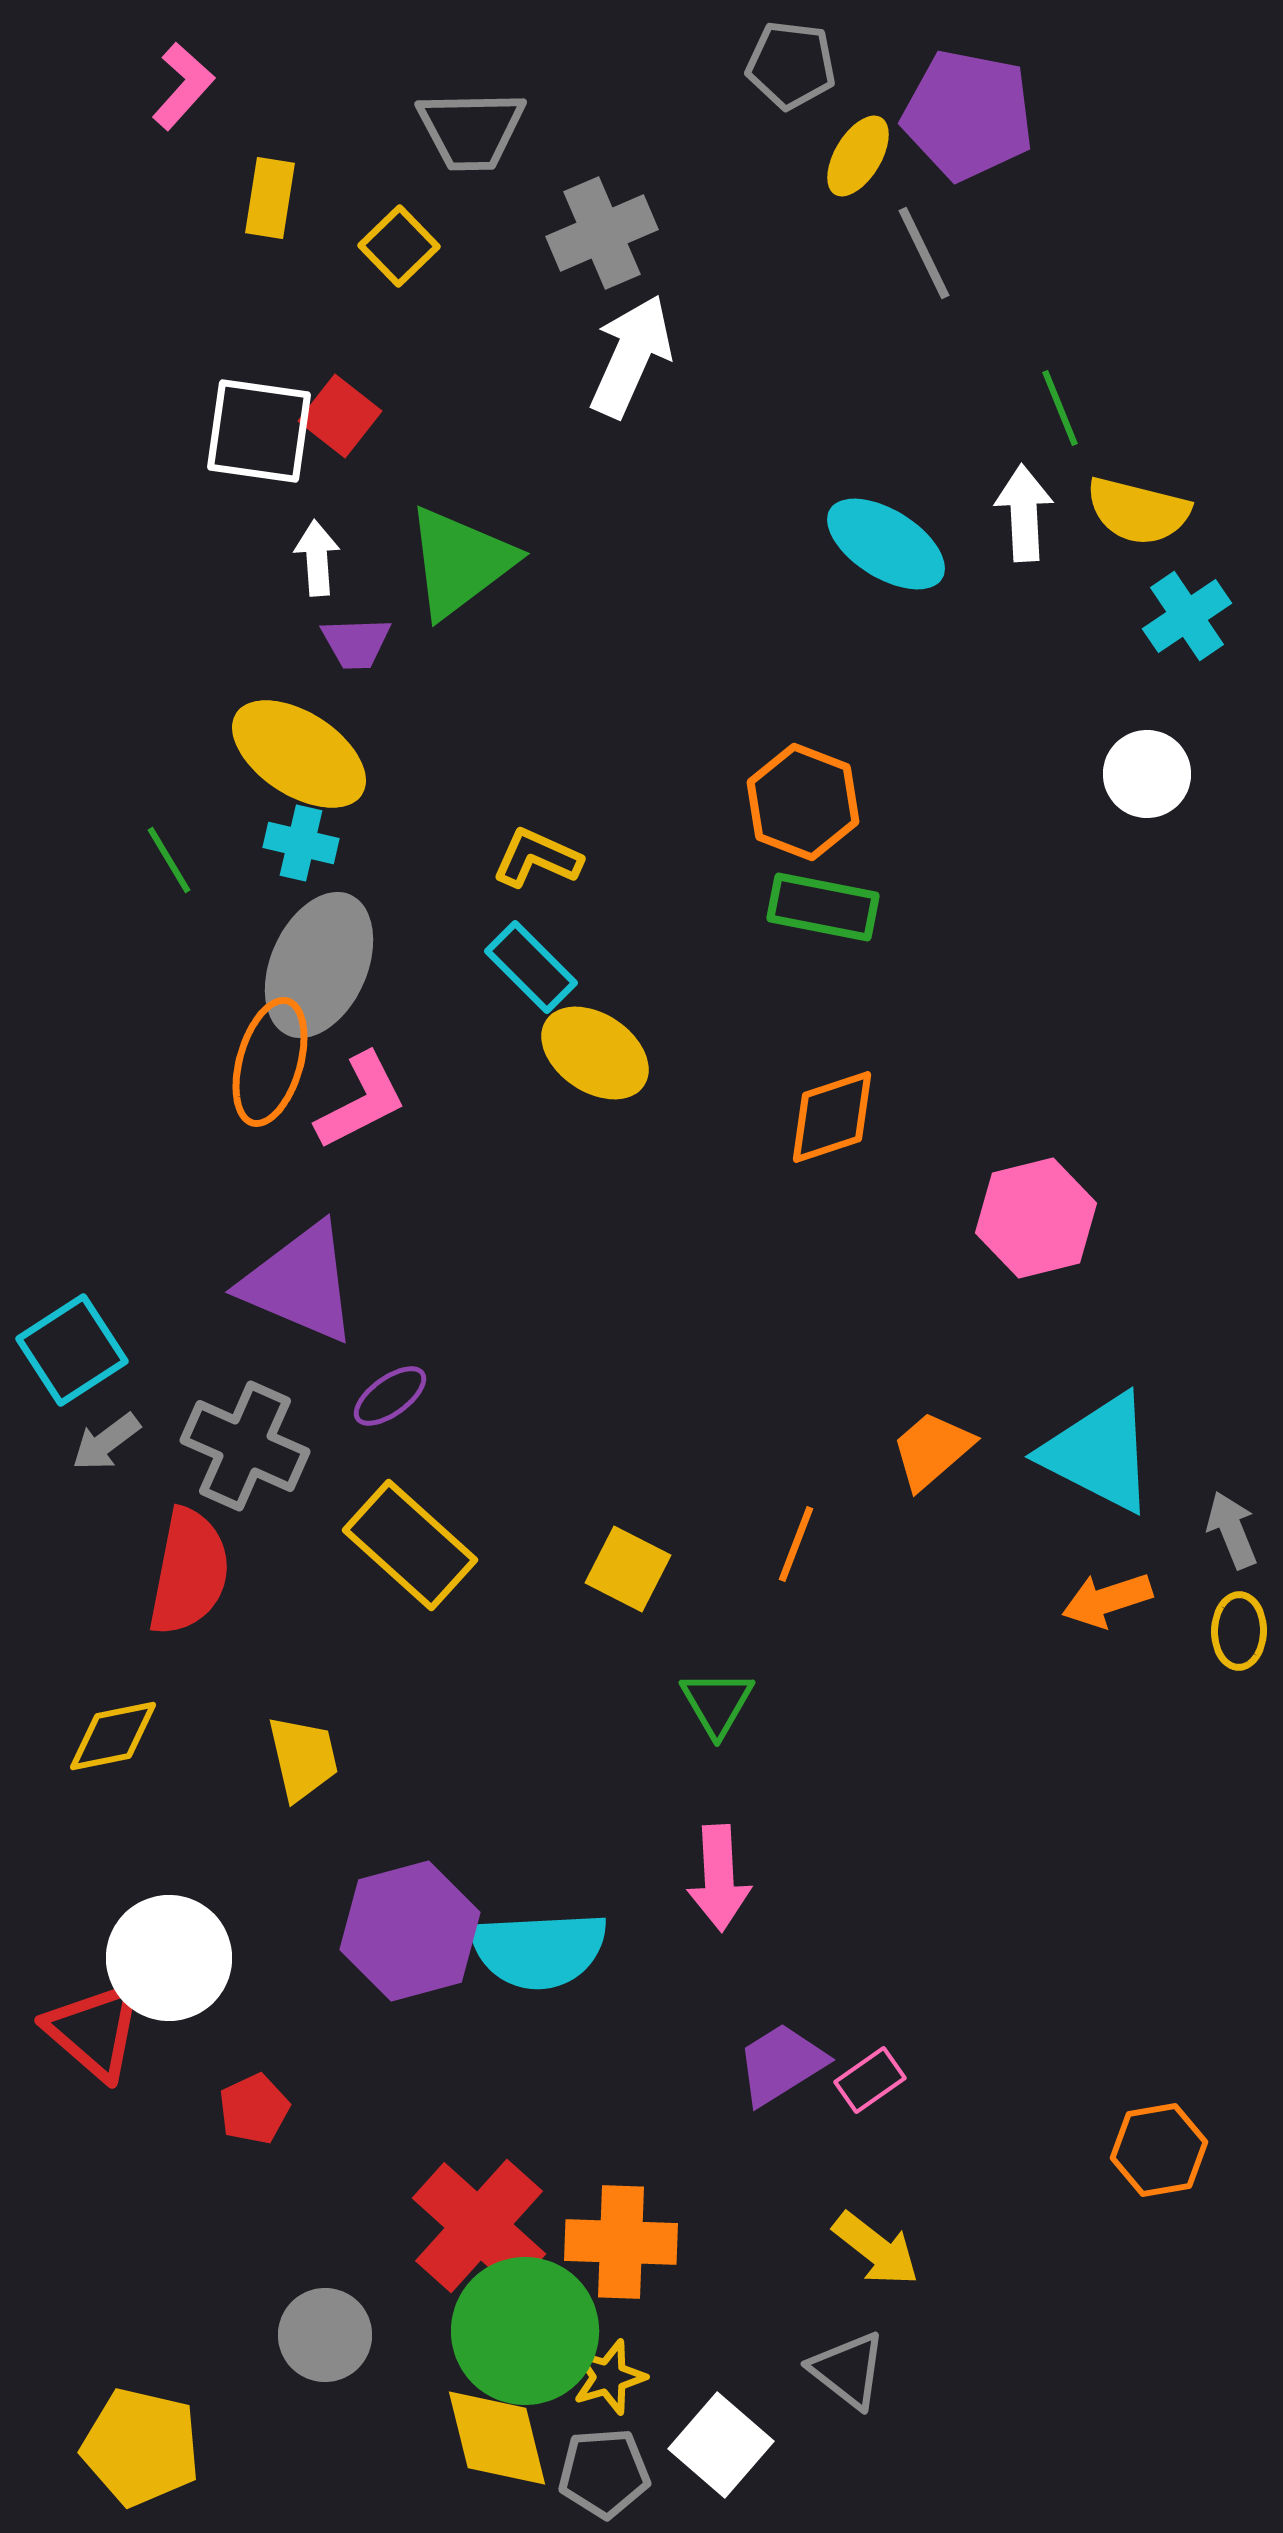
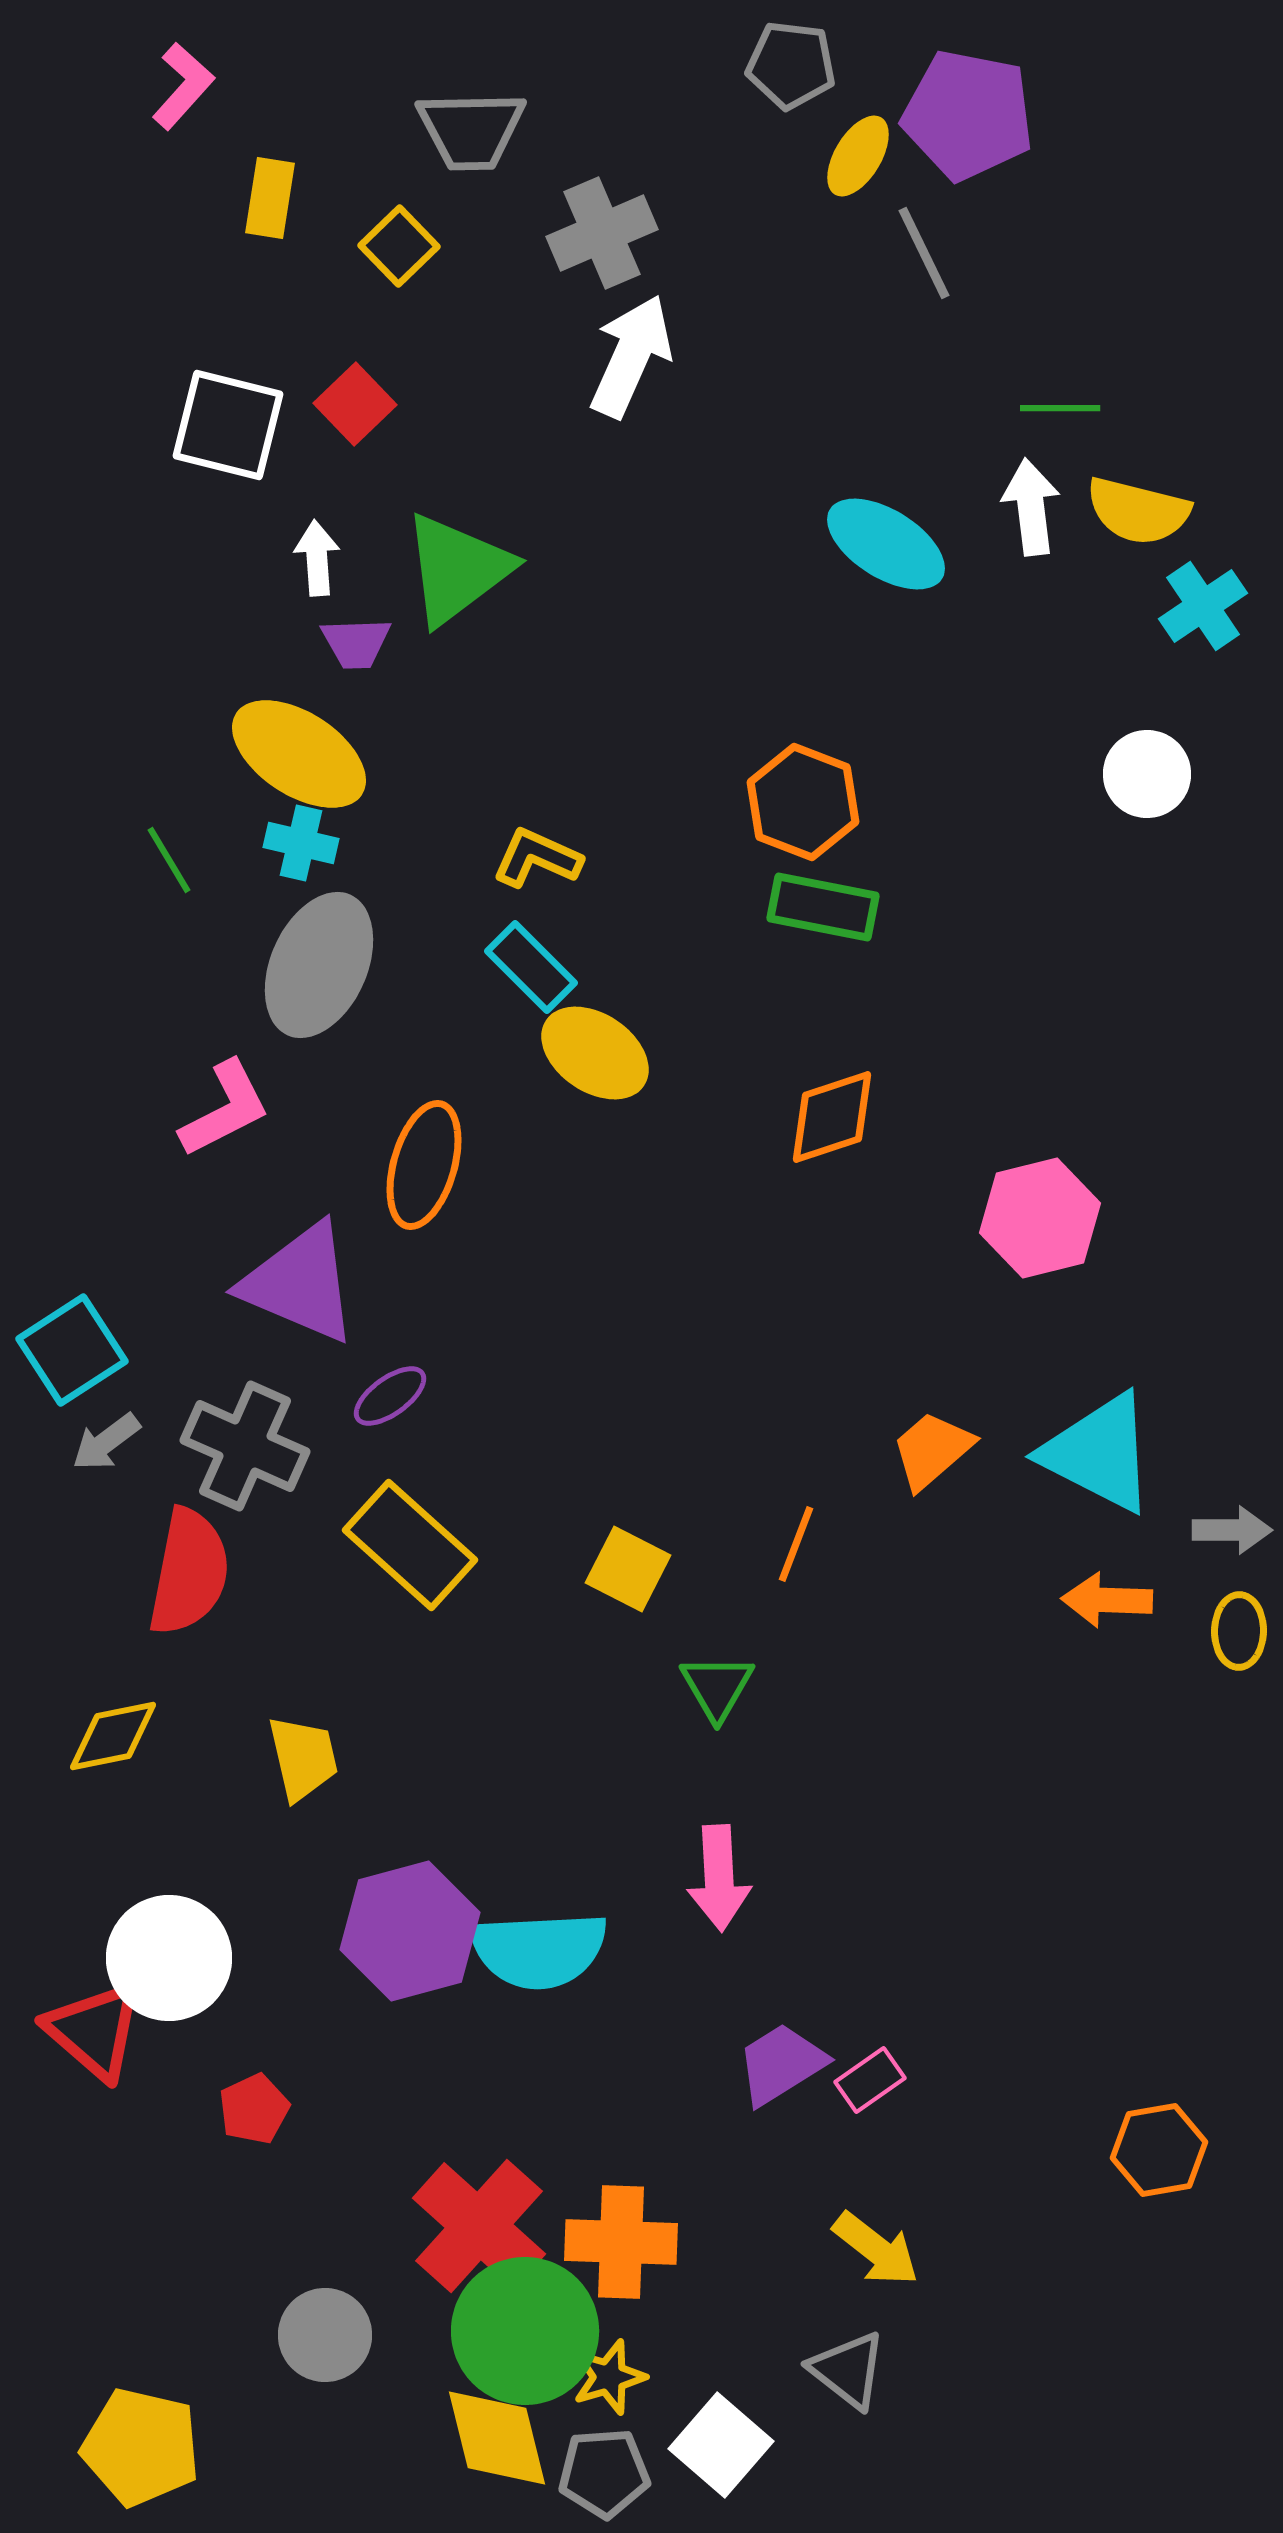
green line at (1060, 408): rotated 68 degrees counterclockwise
red square at (340, 416): moved 15 px right, 12 px up; rotated 8 degrees clockwise
white square at (259, 431): moved 31 px left, 6 px up; rotated 6 degrees clockwise
white arrow at (1024, 513): moved 7 px right, 6 px up; rotated 4 degrees counterclockwise
green triangle at (460, 562): moved 3 px left, 7 px down
cyan cross at (1187, 616): moved 16 px right, 10 px up
orange ellipse at (270, 1062): moved 154 px right, 103 px down
pink L-shape at (361, 1101): moved 136 px left, 8 px down
pink hexagon at (1036, 1218): moved 4 px right
gray arrow at (1232, 1530): rotated 112 degrees clockwise
orange arrow at (1107, 1600): rotated 20 degrees clockwise
green triangle at (717, 1703): moved 16 px up
